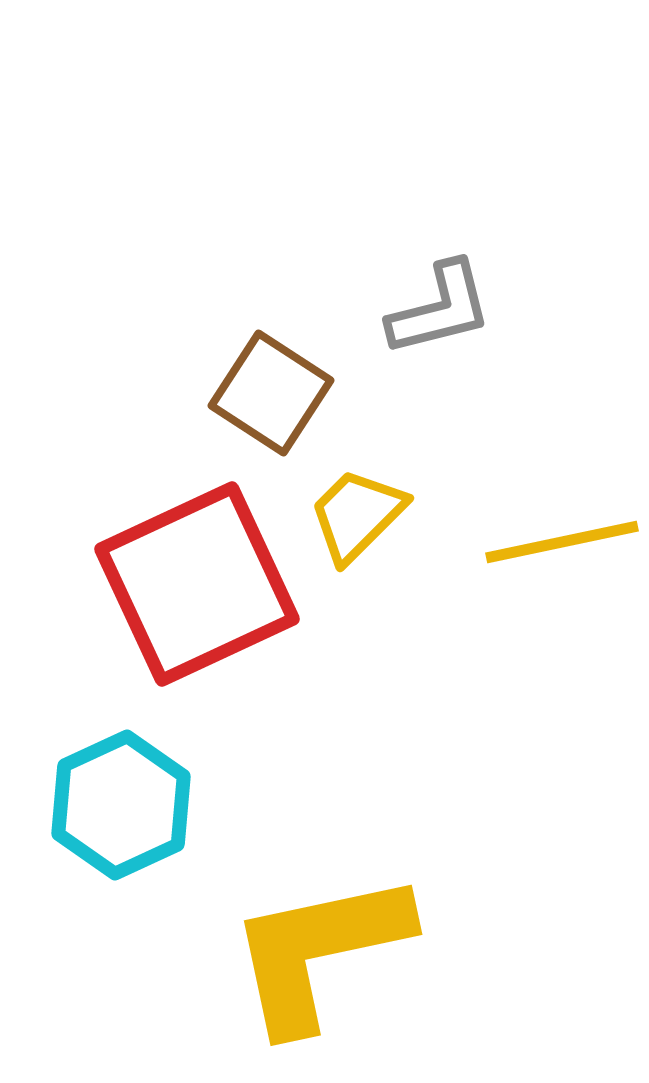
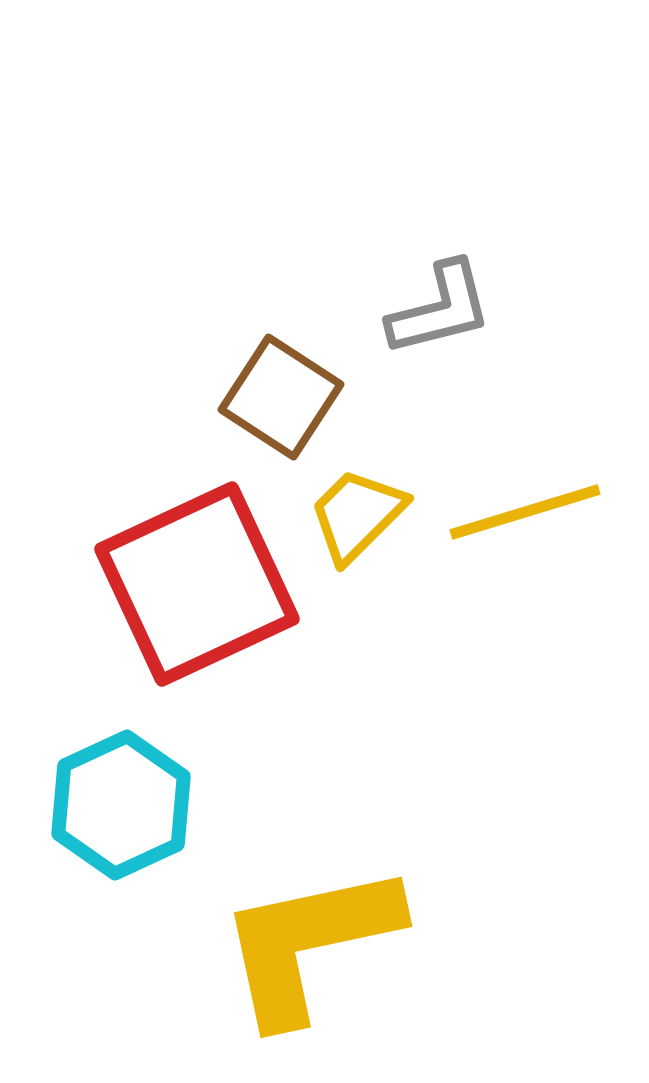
brown square: moved 10 px right, 4 px down
yellow line: moved 37 px left, 30 px up; rotated 5 degrees counterclockwise
yellow L-shape: moved 10 px left, 8 px up
